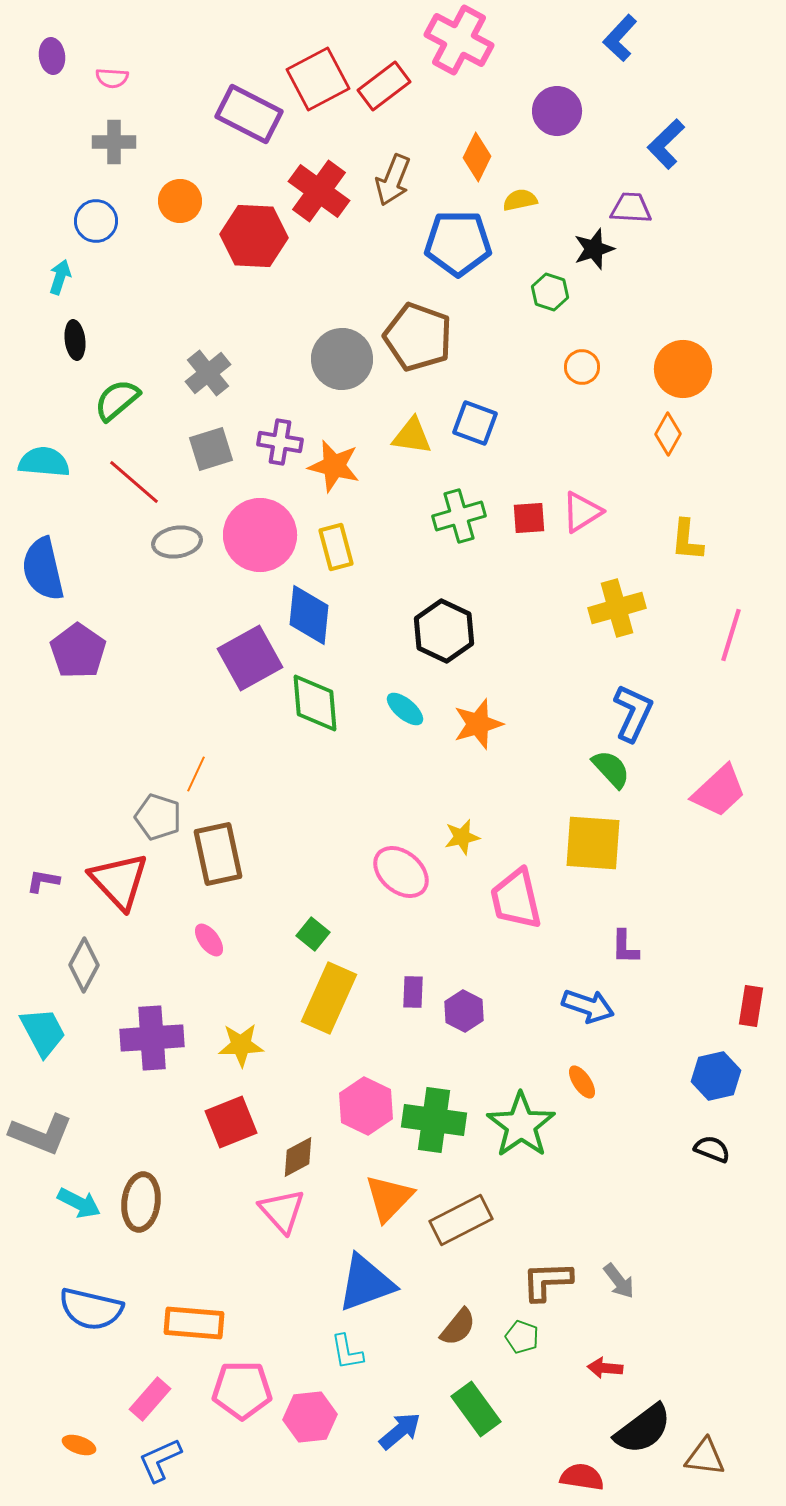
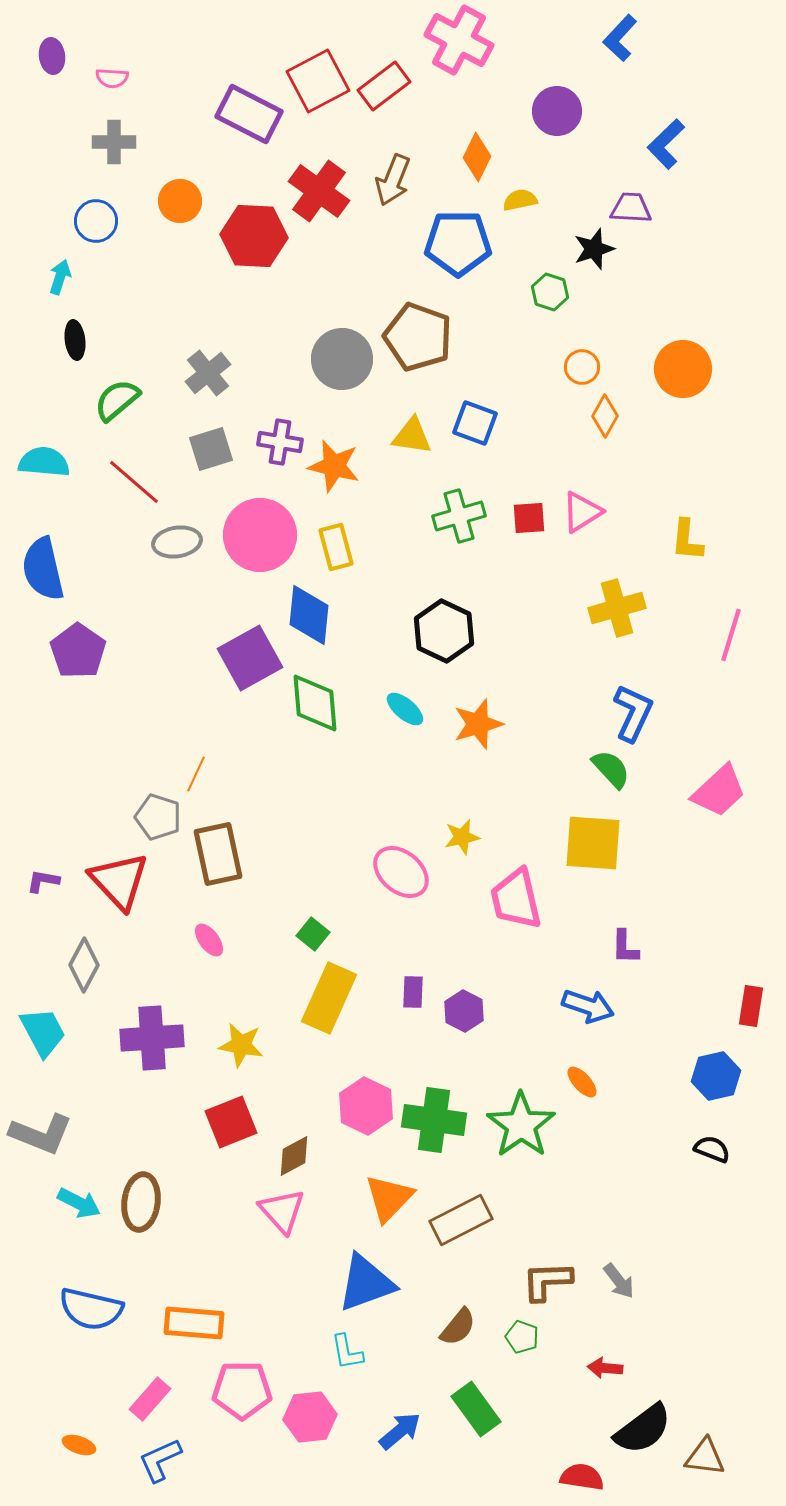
red square at (318, 79): moved 2 px down
orange diamond at (668, 434): moved 63 px left, 18 px up
yellow star at (241, 1045): rotated 12 degrees clockwise
orange ellipse at (582, 1082): rotated 8 degrees counterclockwise
brown diamond at (298, 1157): moved 4 px left, 1 px up
